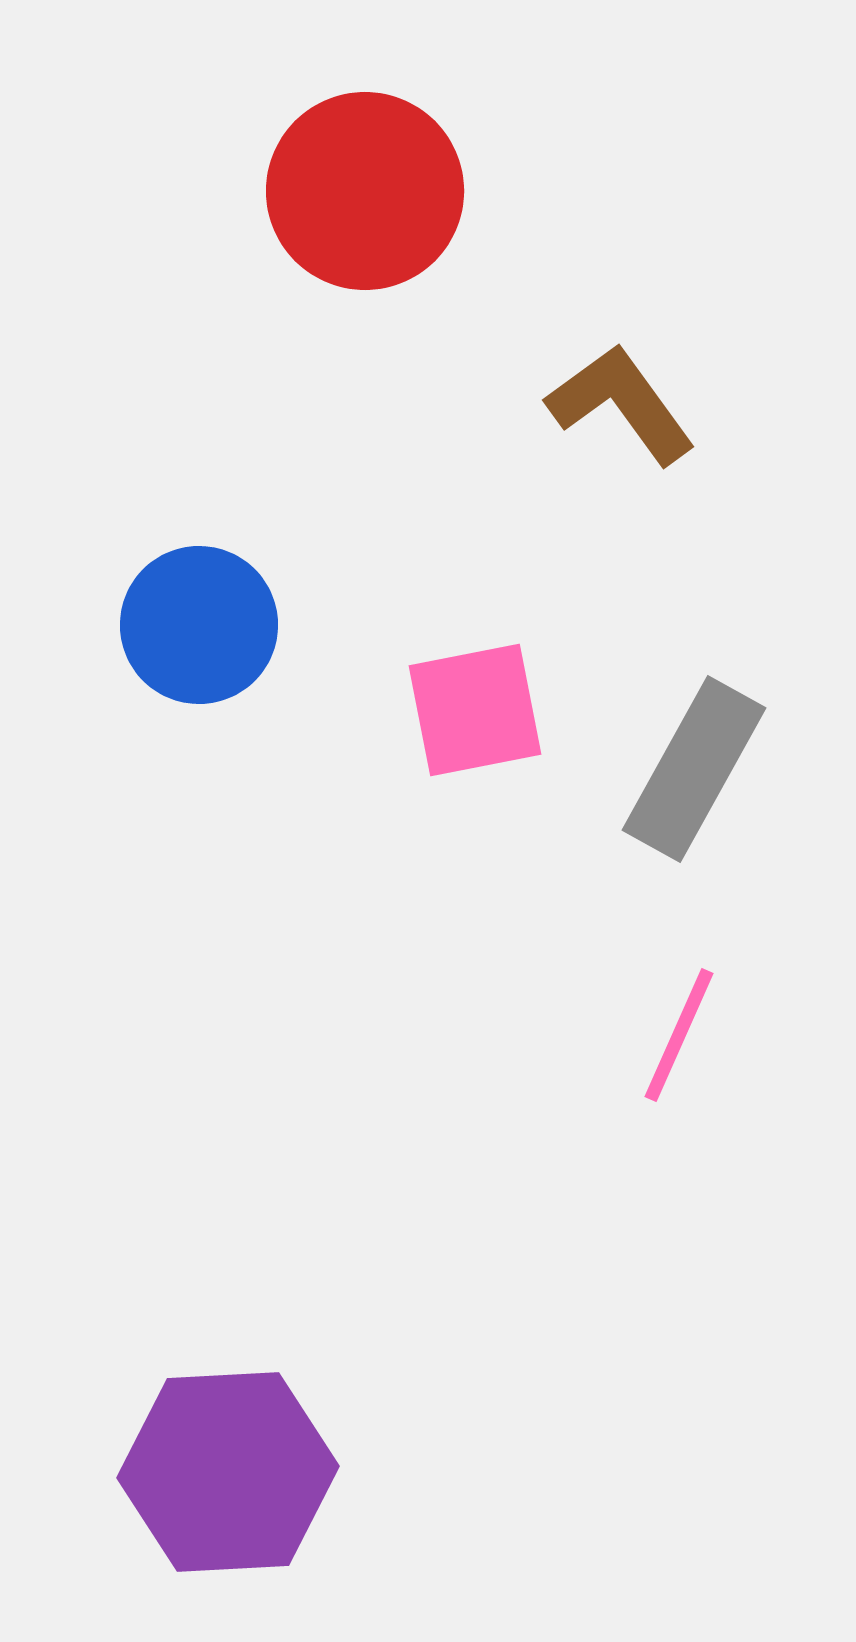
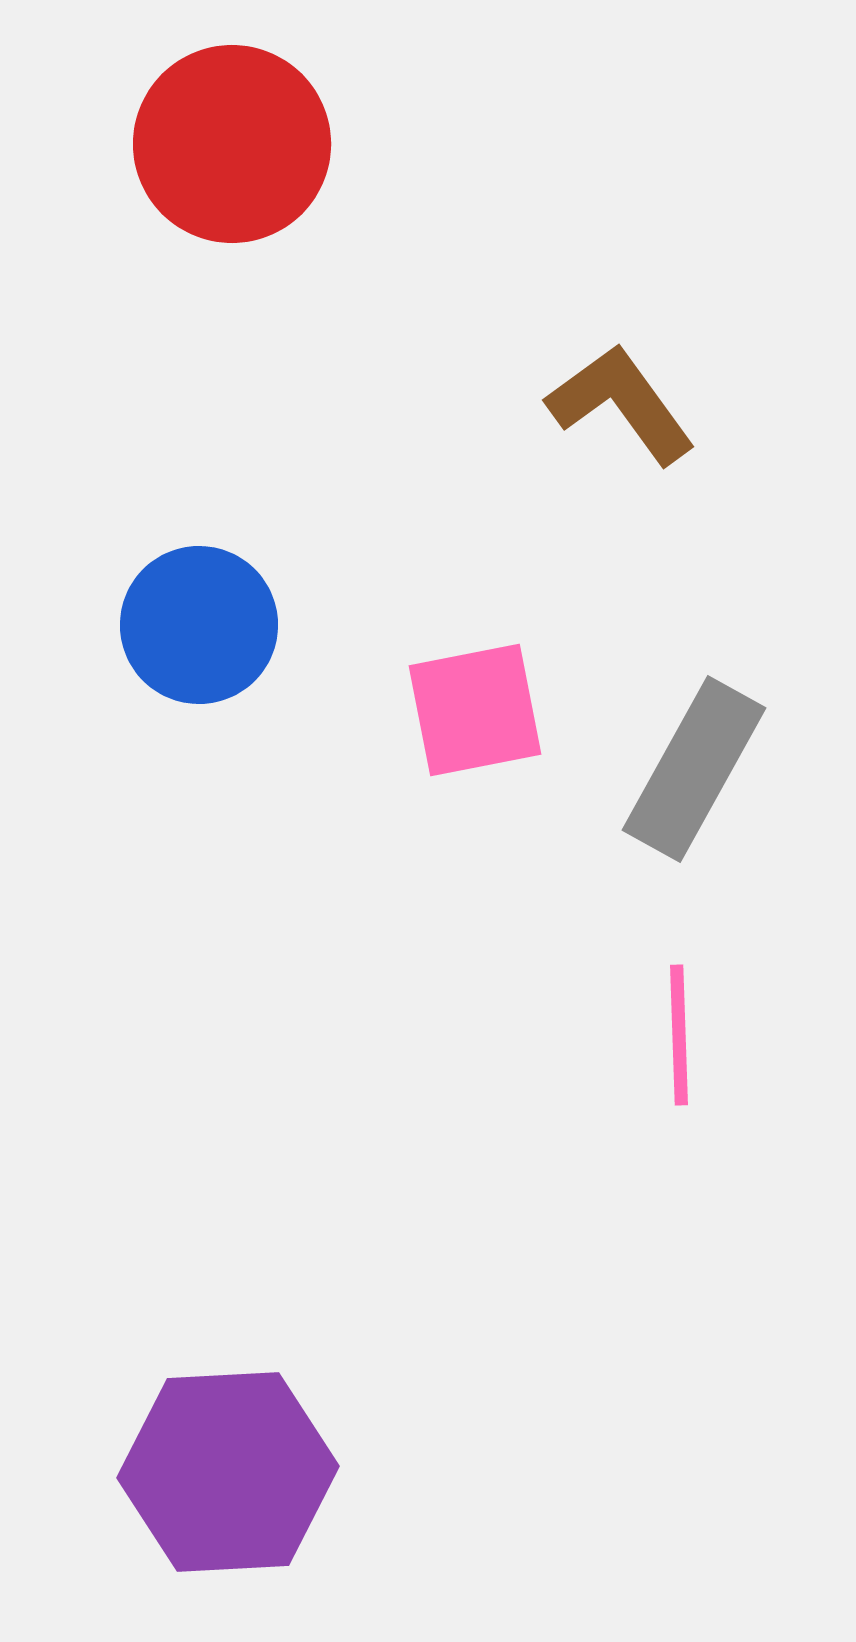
red circle: moved 133 px left, 47 px up
pink line: rotated 26 degrees counterclockwise
